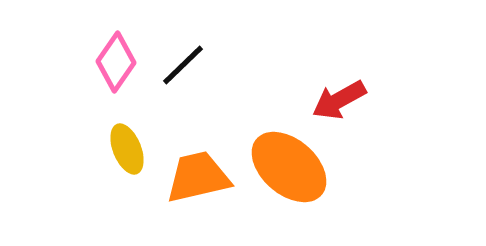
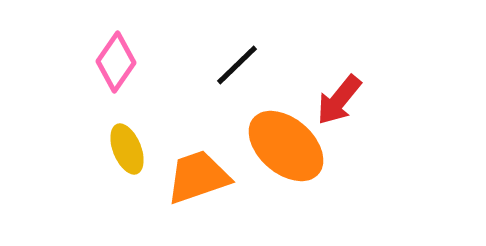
black line: moved 54 px right
red arrow: rotated 22 degrees counterclockwise
orange ellipse: moved 3 px left, 21 px up
orange trapezoid: rotated 6 degrees counterclockwise
